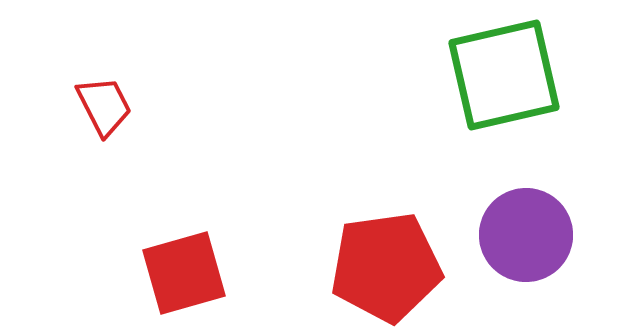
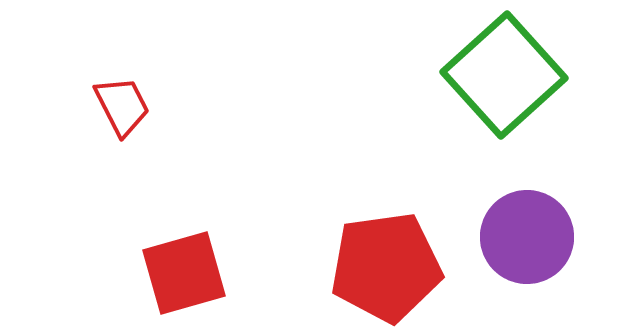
green square: rotated 29 degrees counterclockwise
red trapezoid: moved 18 px right
purple circle: moved 1 px right, 2 px down
